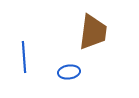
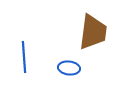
blue ellipse: moved 4 px up; rotated 15 degrees clockwise
